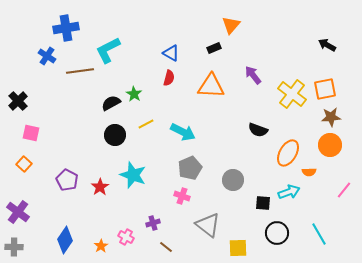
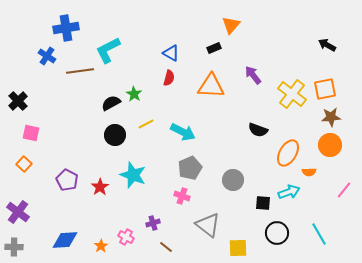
blue diamond at (65, 240): rotated 52 degrees clockwise
